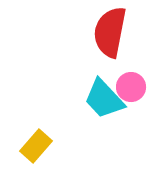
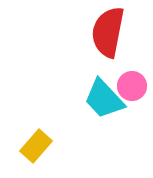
red semicircle: moved 2 px left
pink circle: moved 1 px right, 1 px up
